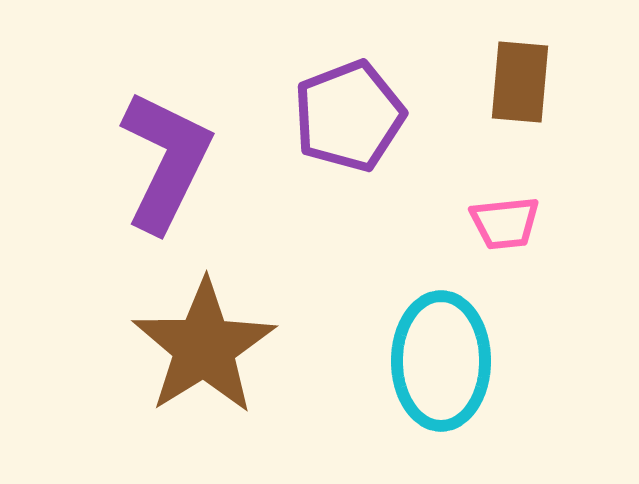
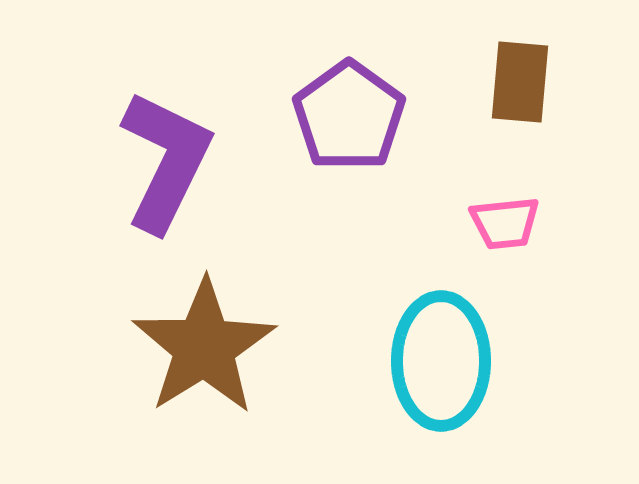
purple pentagon: rotated 15 degrees counterclockwise
